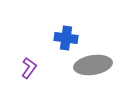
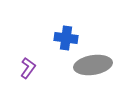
purple L-shape: moved 1 px left
